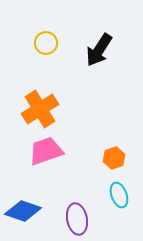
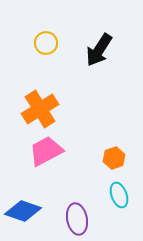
pink trapezoid: rotated 9 degrees counterclockwise
